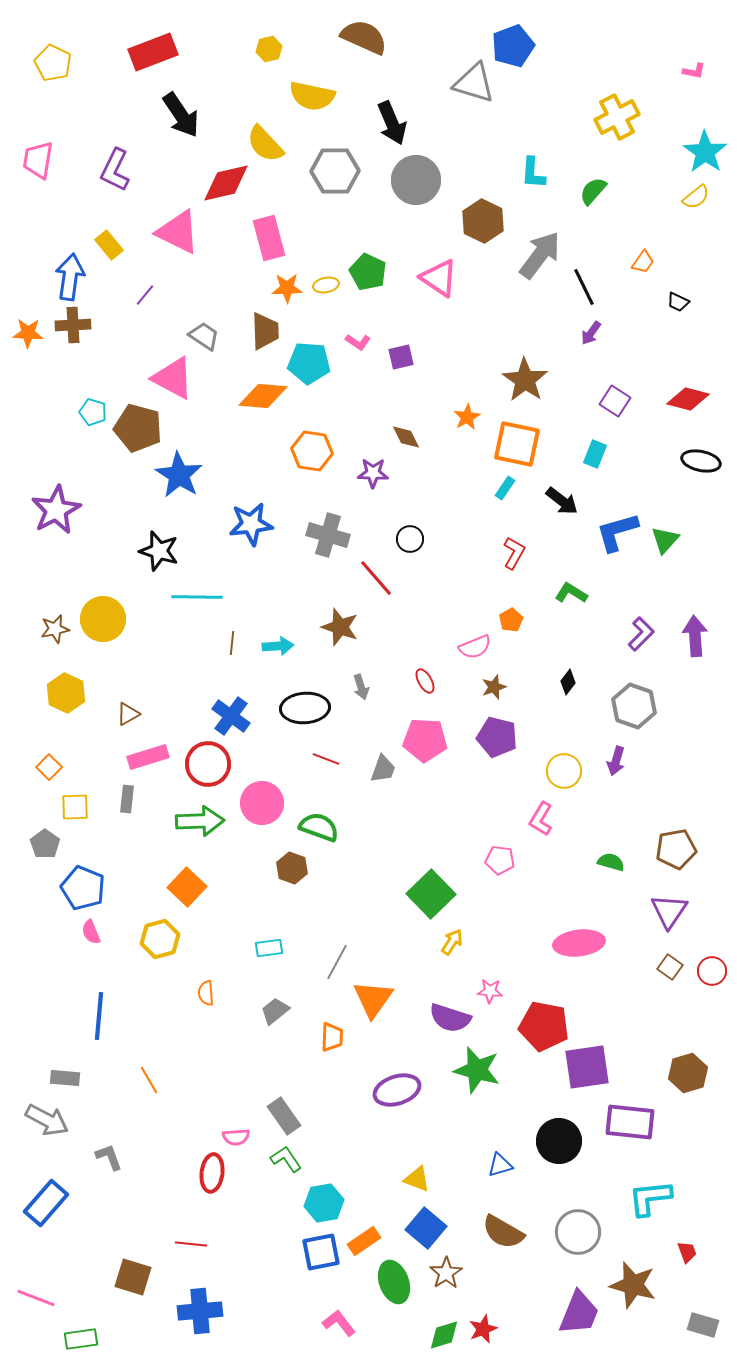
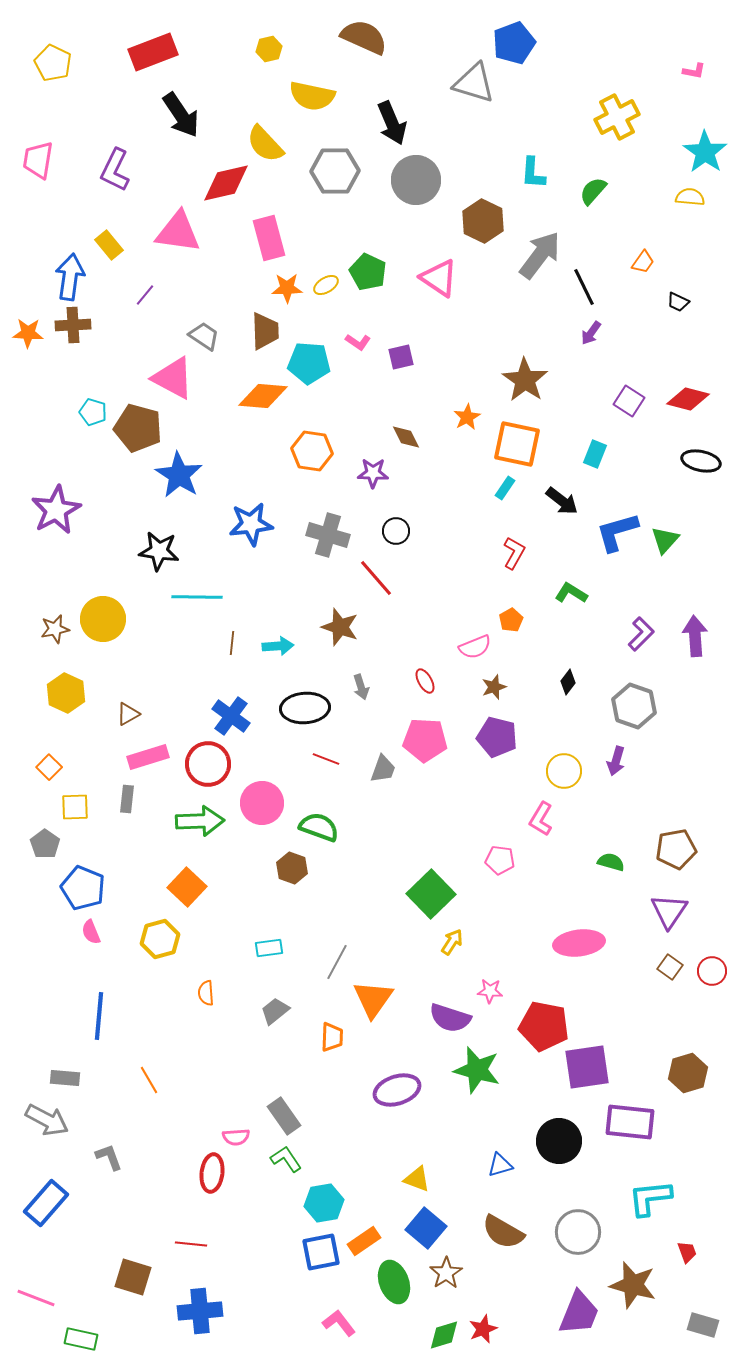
blue pentagon at (513, 46): moved 1 px right, 3 px up
yellow semicircle at (696, 197): moved 6 px left; rotated 136 degrees counterclockwise
pink triangle at (178, 232): rotated 18 degrees counterclockwise
yellow ellipse at (326, 285): rotated 20 degrees counterclockwise
purple square at (615, 401): moved 14 px right
black circle at (410, 539): moved 14 px left, 8 px up
black star at (159, 551): rotated 9 degrees counterclockwise
green rectangle at (81, 1339): rotated 20 degrees clockwise
